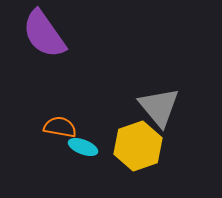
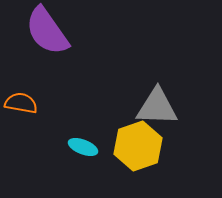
purple semicircle: moved 3 px right, 3 px up
gray triangle: moved 2 px left; rotated 48 degrees counterclockwise
orange semicircle: moved 39 px left, 24 px up
